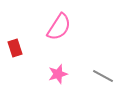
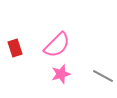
pink semicircle: moved 2 px left, 18 px down; rotated 12 degrees clockwise
pink star: moved 3 px right
